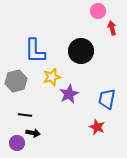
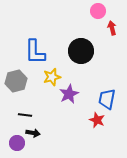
blue L-shape: moved 1 px down
red star: moved 7 px up
